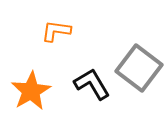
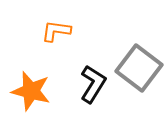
black L-shape: moved 1 px right; rotated 63 degrees clockwise
orange star: rotated 27 degrees counterclockwise
